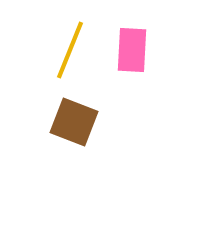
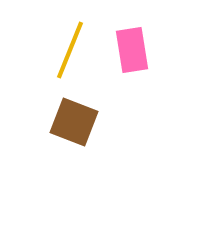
pink rectangle: rotated 12 degrees counterclockwise
